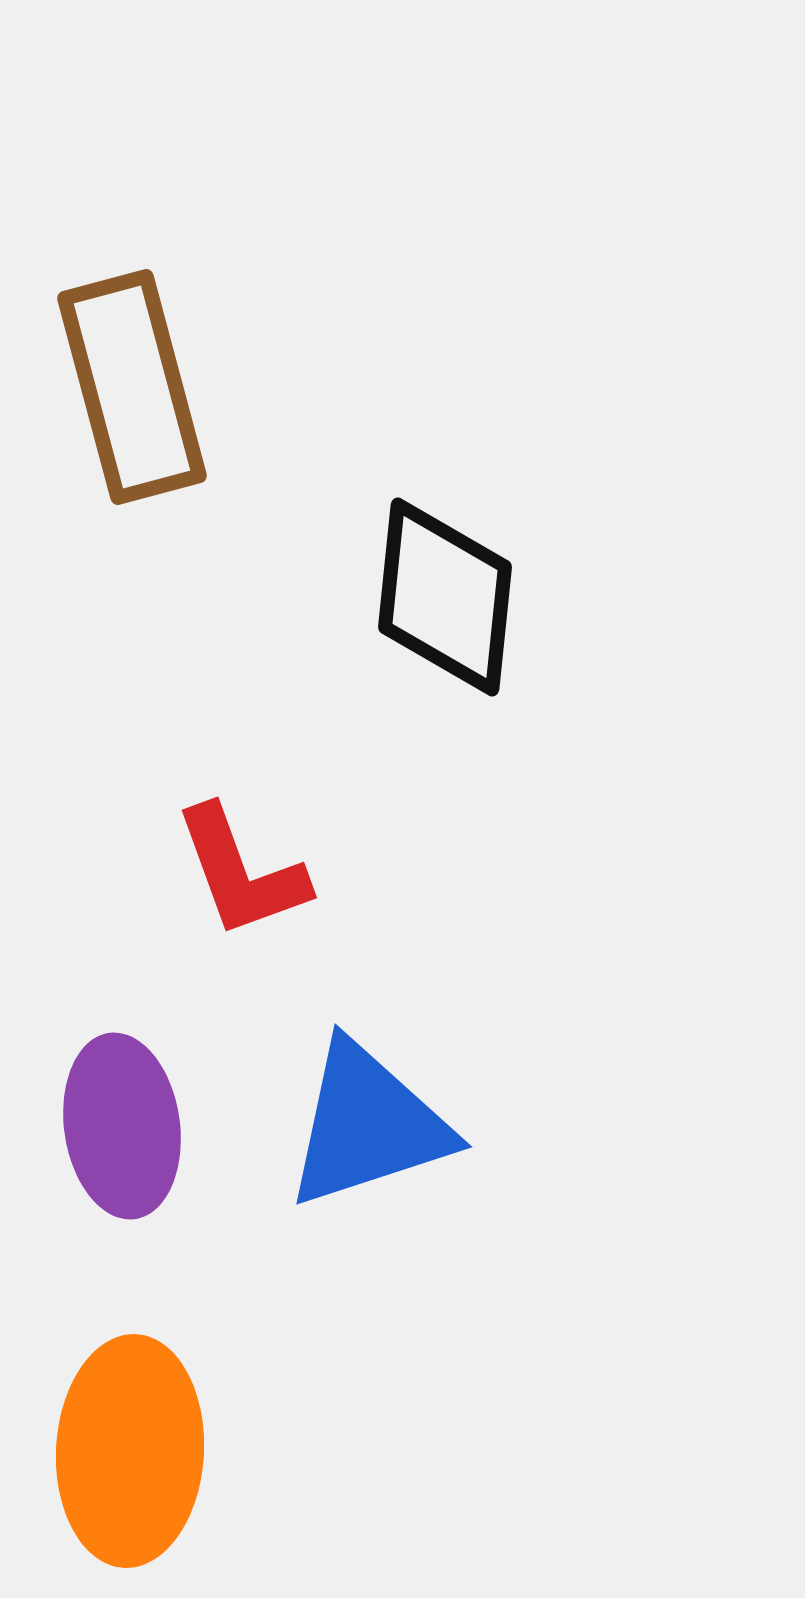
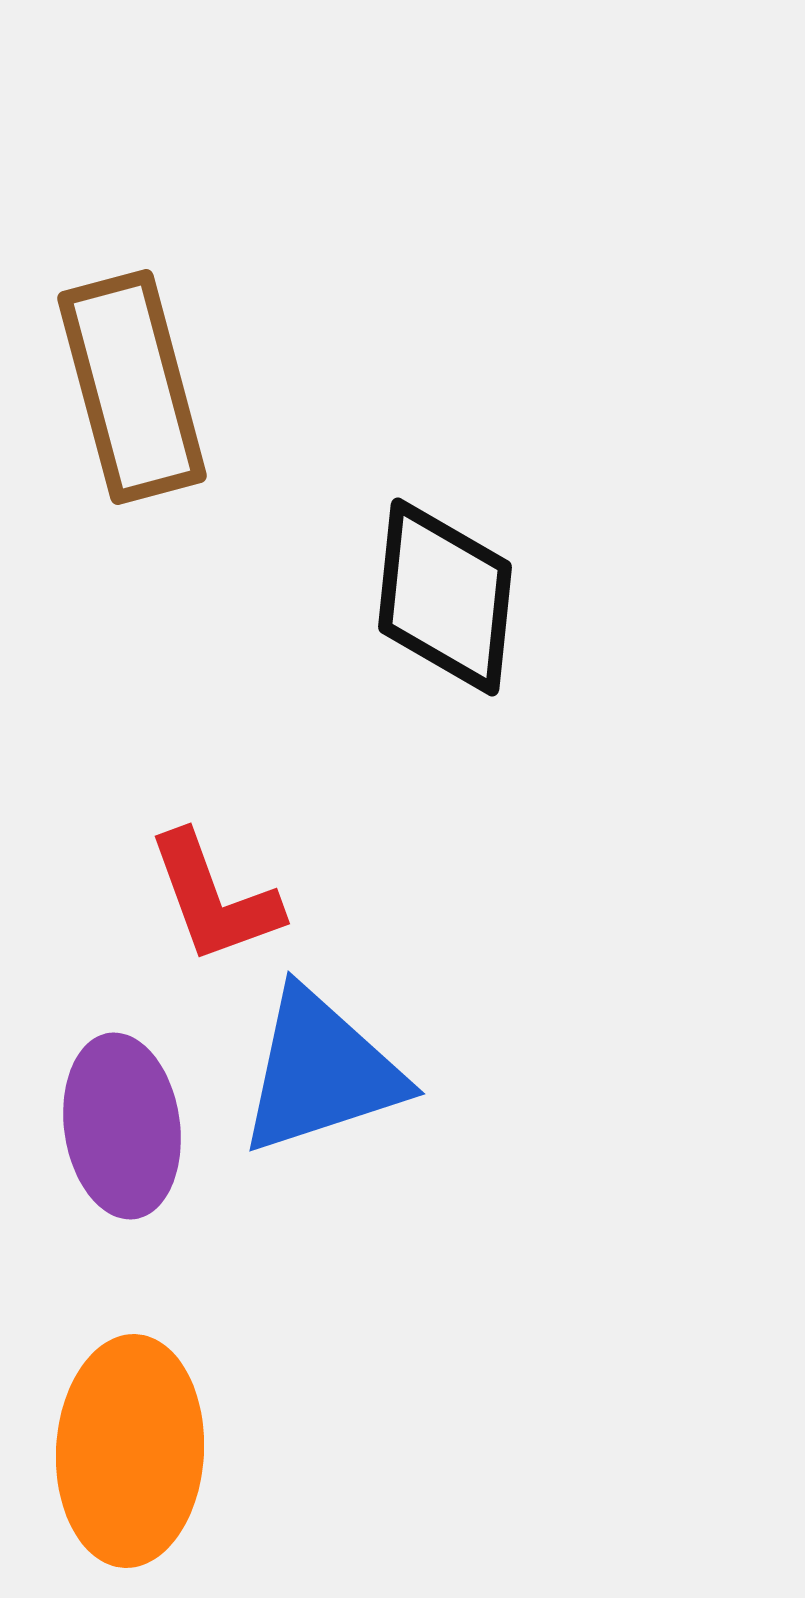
red L-shape: moved 27 px left, 26 px down
blue triangle: moved 47 px left, 53 px up
